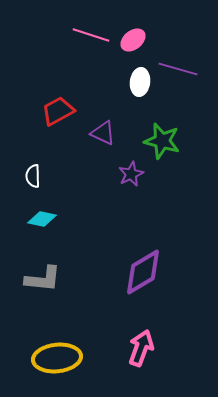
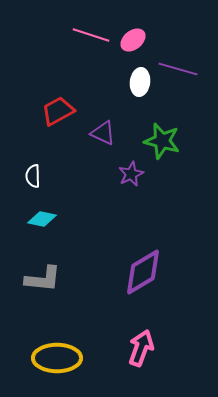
yellow ellipse: rotated 6 degrees clockwise
